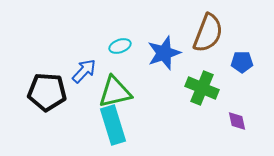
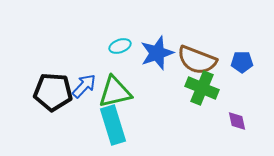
brown semicircle: moved 11 px left, 27 px down; rotated 90 degrees clockwise
blue star: moved 7 px left
blue arrow: moved 15 px down
black pentagon: moved 6 px right
